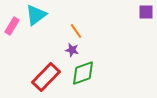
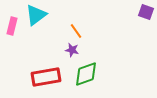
purple square: rotated 21 degrees clockwise
pink rectangle: rotated 18 degrees counterclockwise
green diamond: moved 3 px right, 1 px down
red rectangle: rotated 36 degrees clockwise
